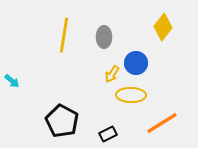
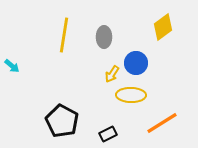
yellow diamond: rotated 16 degrees clockwise
cyan arrow: moved 15 px up
